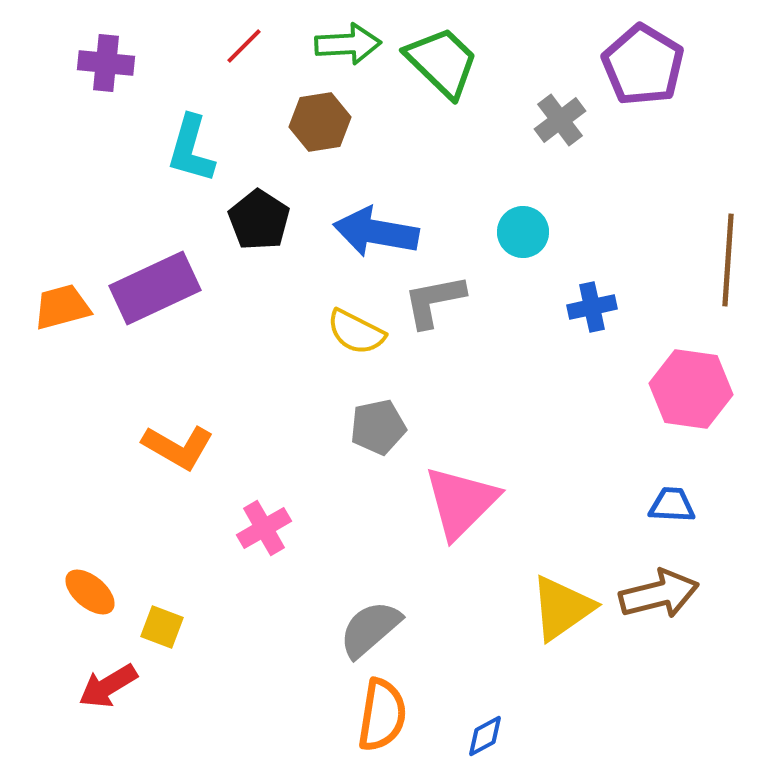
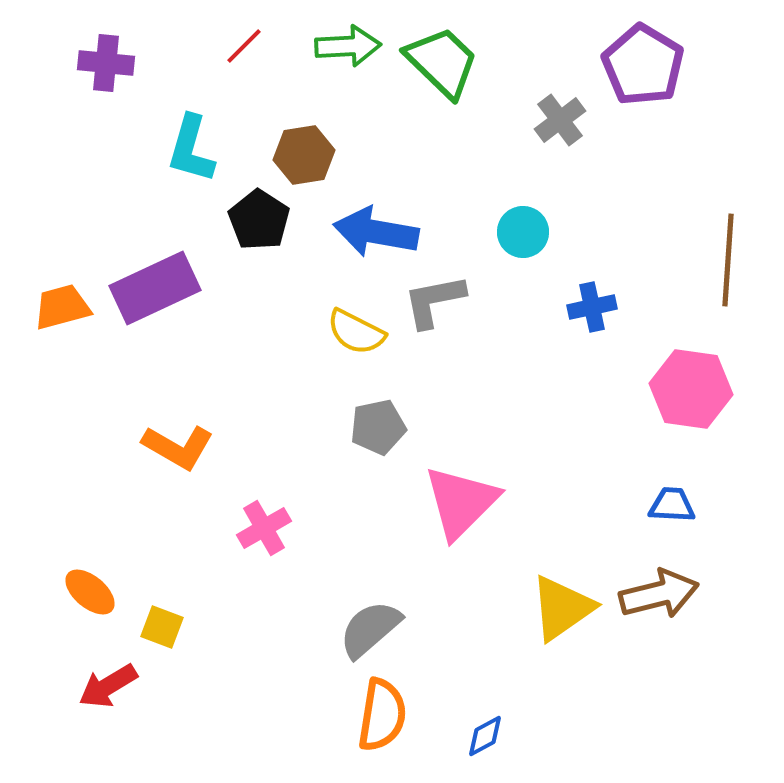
green arrow: moved 2 px down
brown hexagon: moved 16 px left, 33 px down
